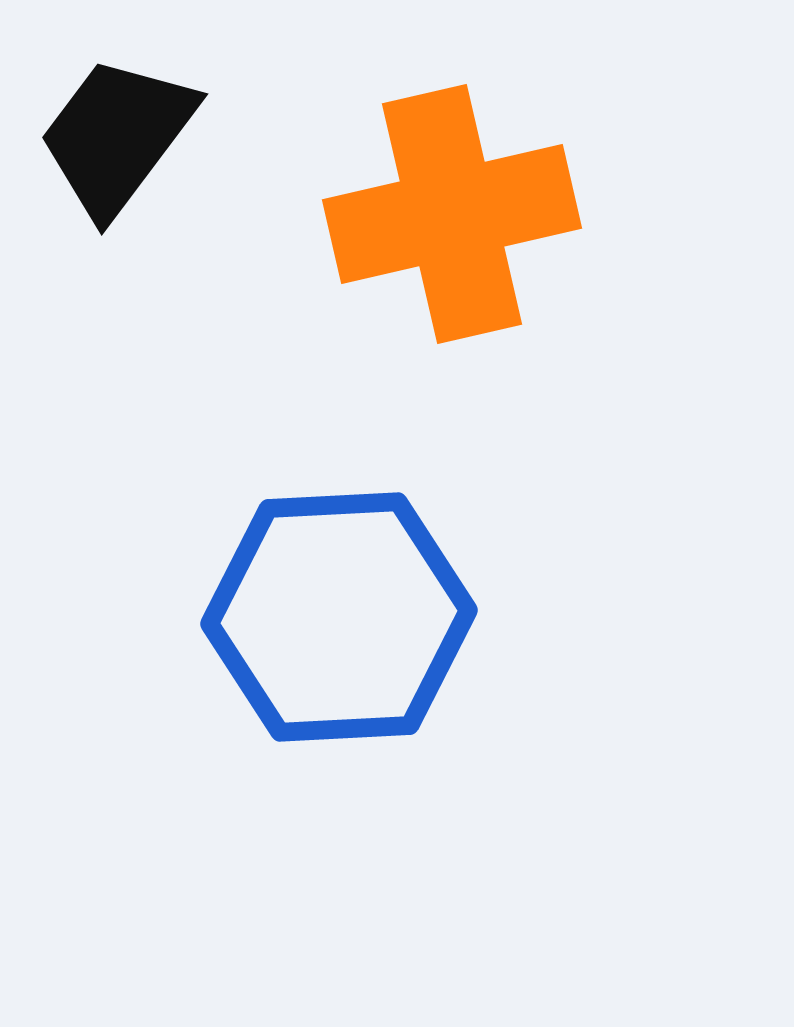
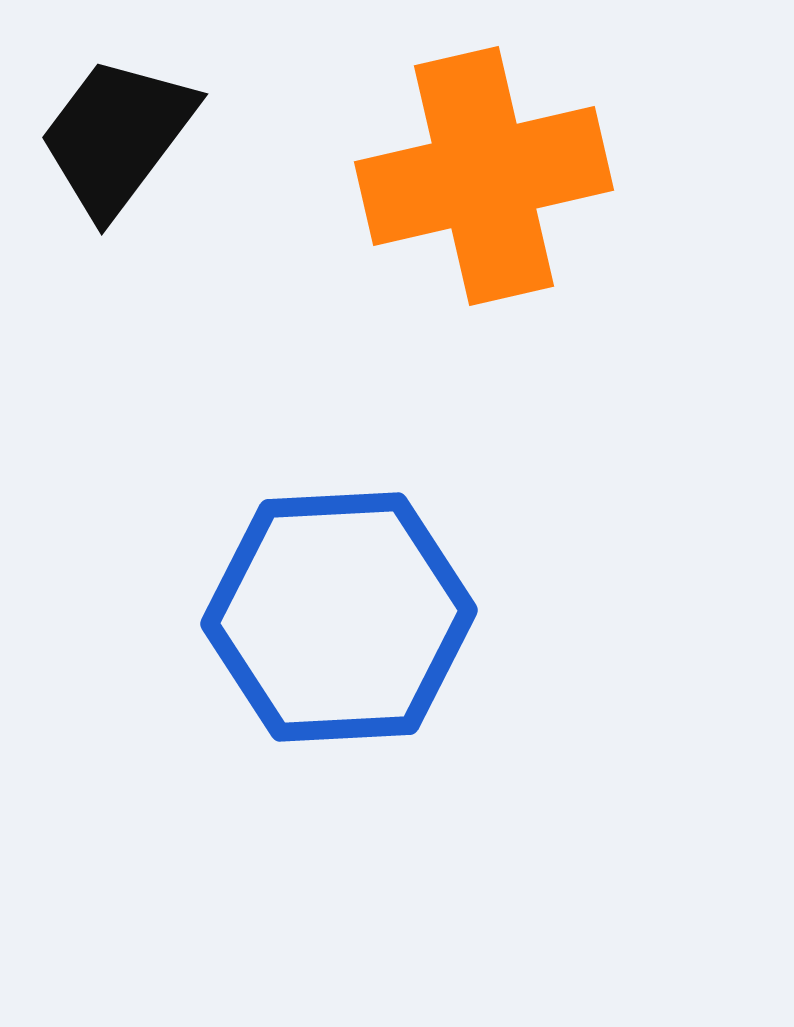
orange cross: moved 32 px right, 38 px up
